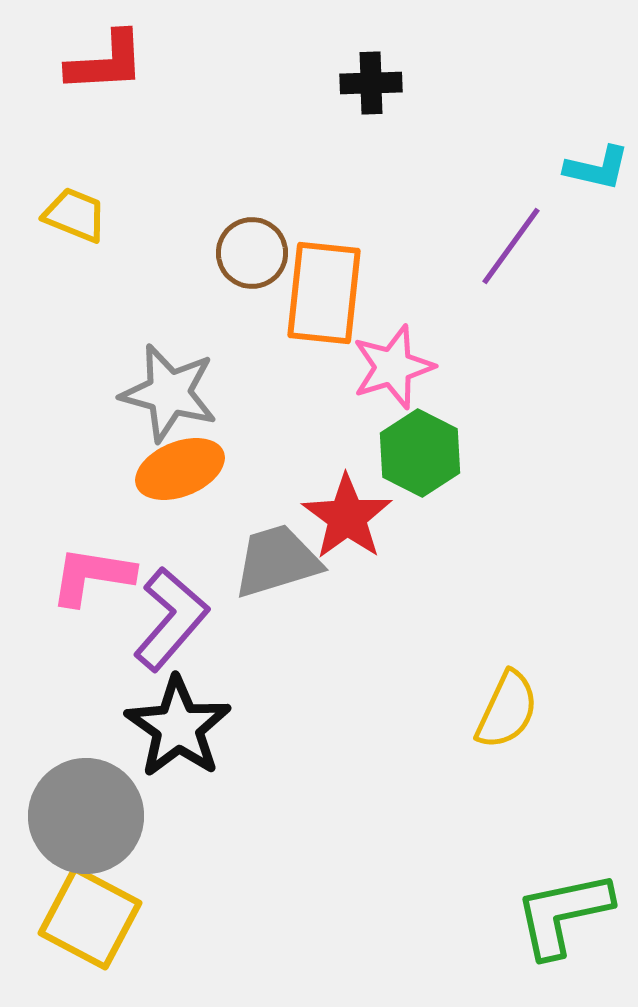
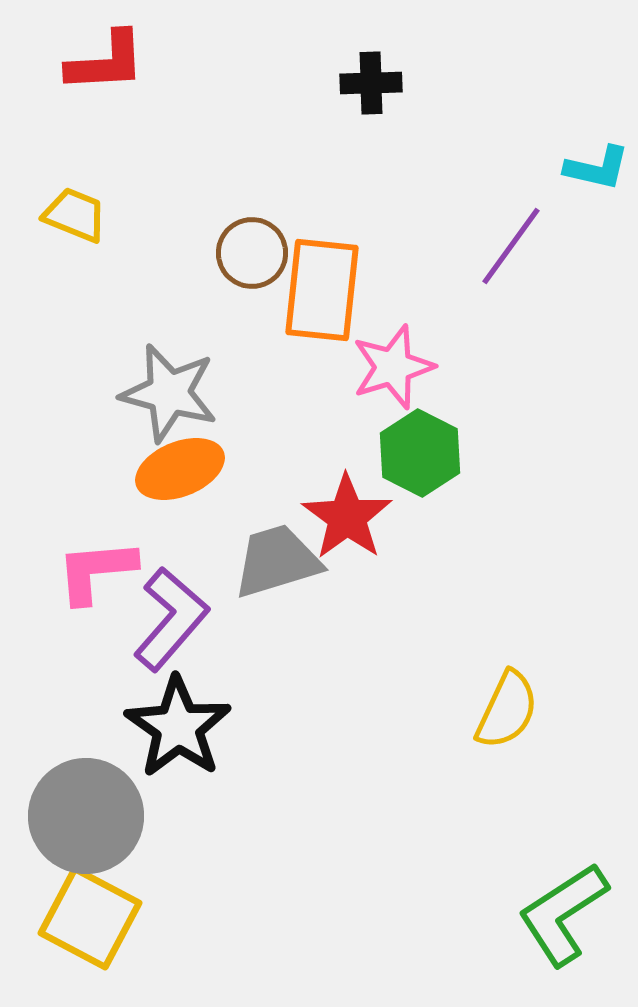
orange rectangle: moved 2 px left, 3 px up
pink L-shape: moved 4 px right, 5 px up; rotated 14 degrees counterclockwise
green L-shape: rotated 21 degrees counterclockwise
